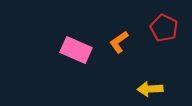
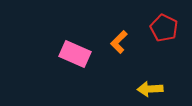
orange L-shape: rotated 10 degrees counterclockwise
pink rectangle: moved 1 px left, 4 px down
